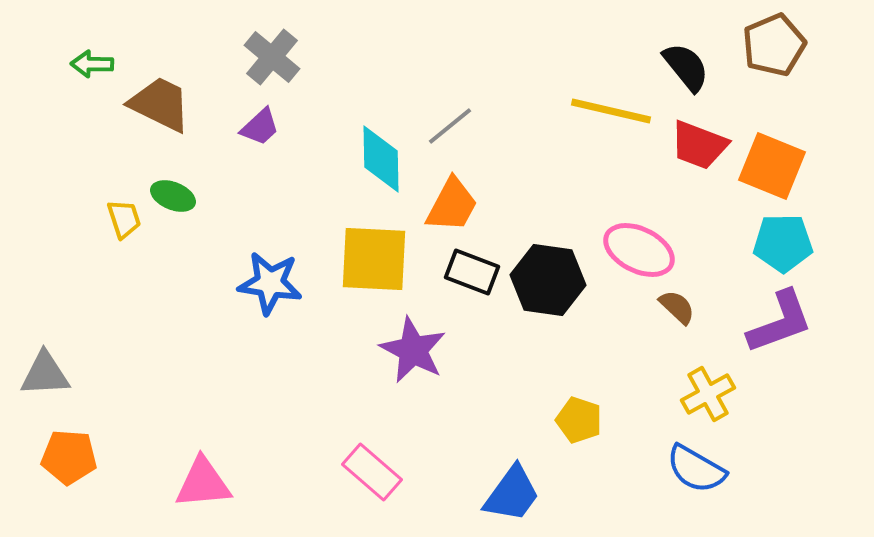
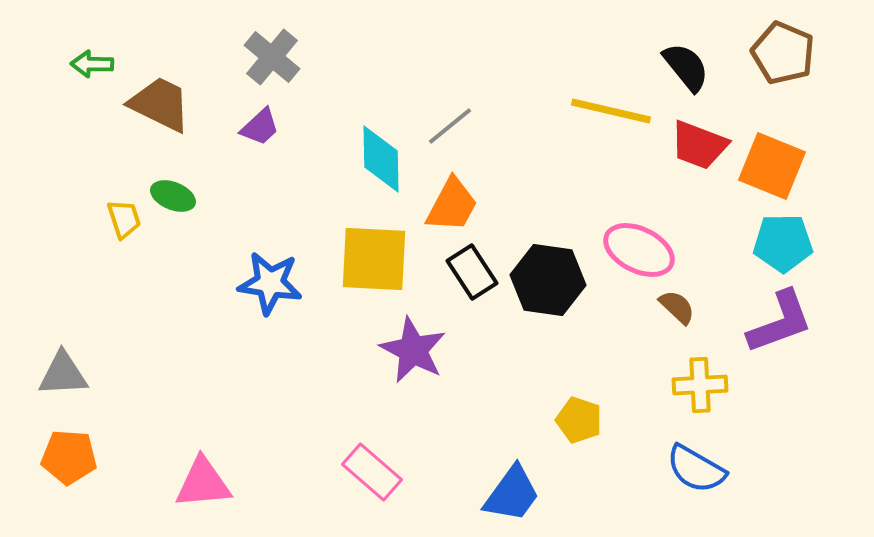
brown pentagon: moved 9 px right, 8 px down; rotated 26 degrees counterclockwise
black rectangle: rotated 36 degrees clockwise
gray triangle: moved 18 px right
yellow cross: moved 8 px left, 9 px up; rotated 26 degrees clockwise
